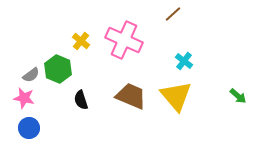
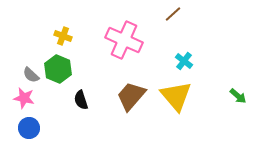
yellow cross: moved 18 px left, 5 px up; rotated 18 degrees counterclockwise
gray semicircle: rotated 78 degrees clockwise
brown trapezoid: rotated 72 degrees counterclockwise
